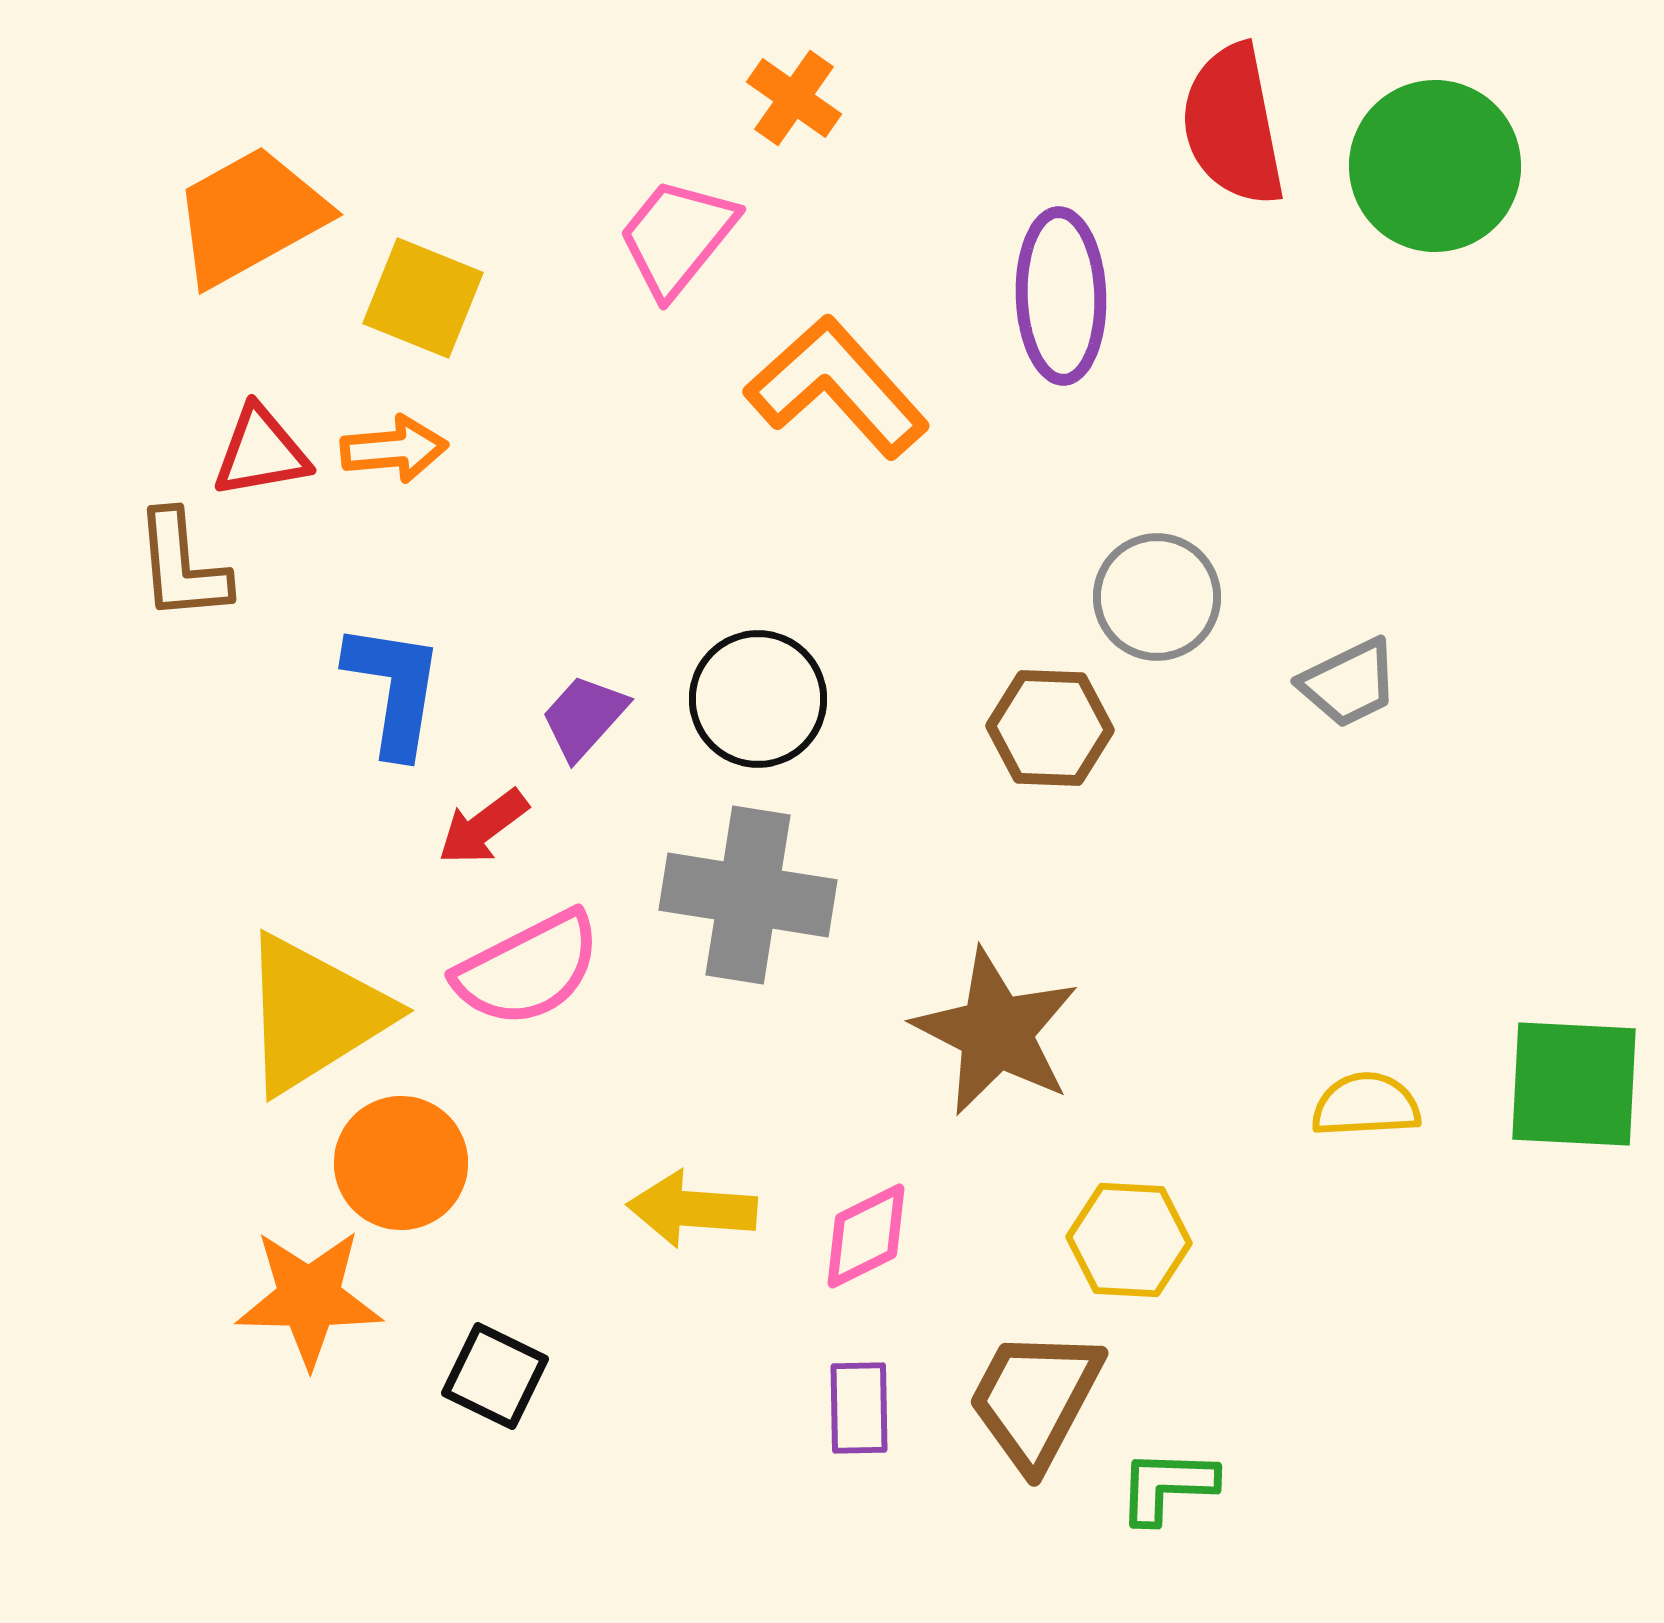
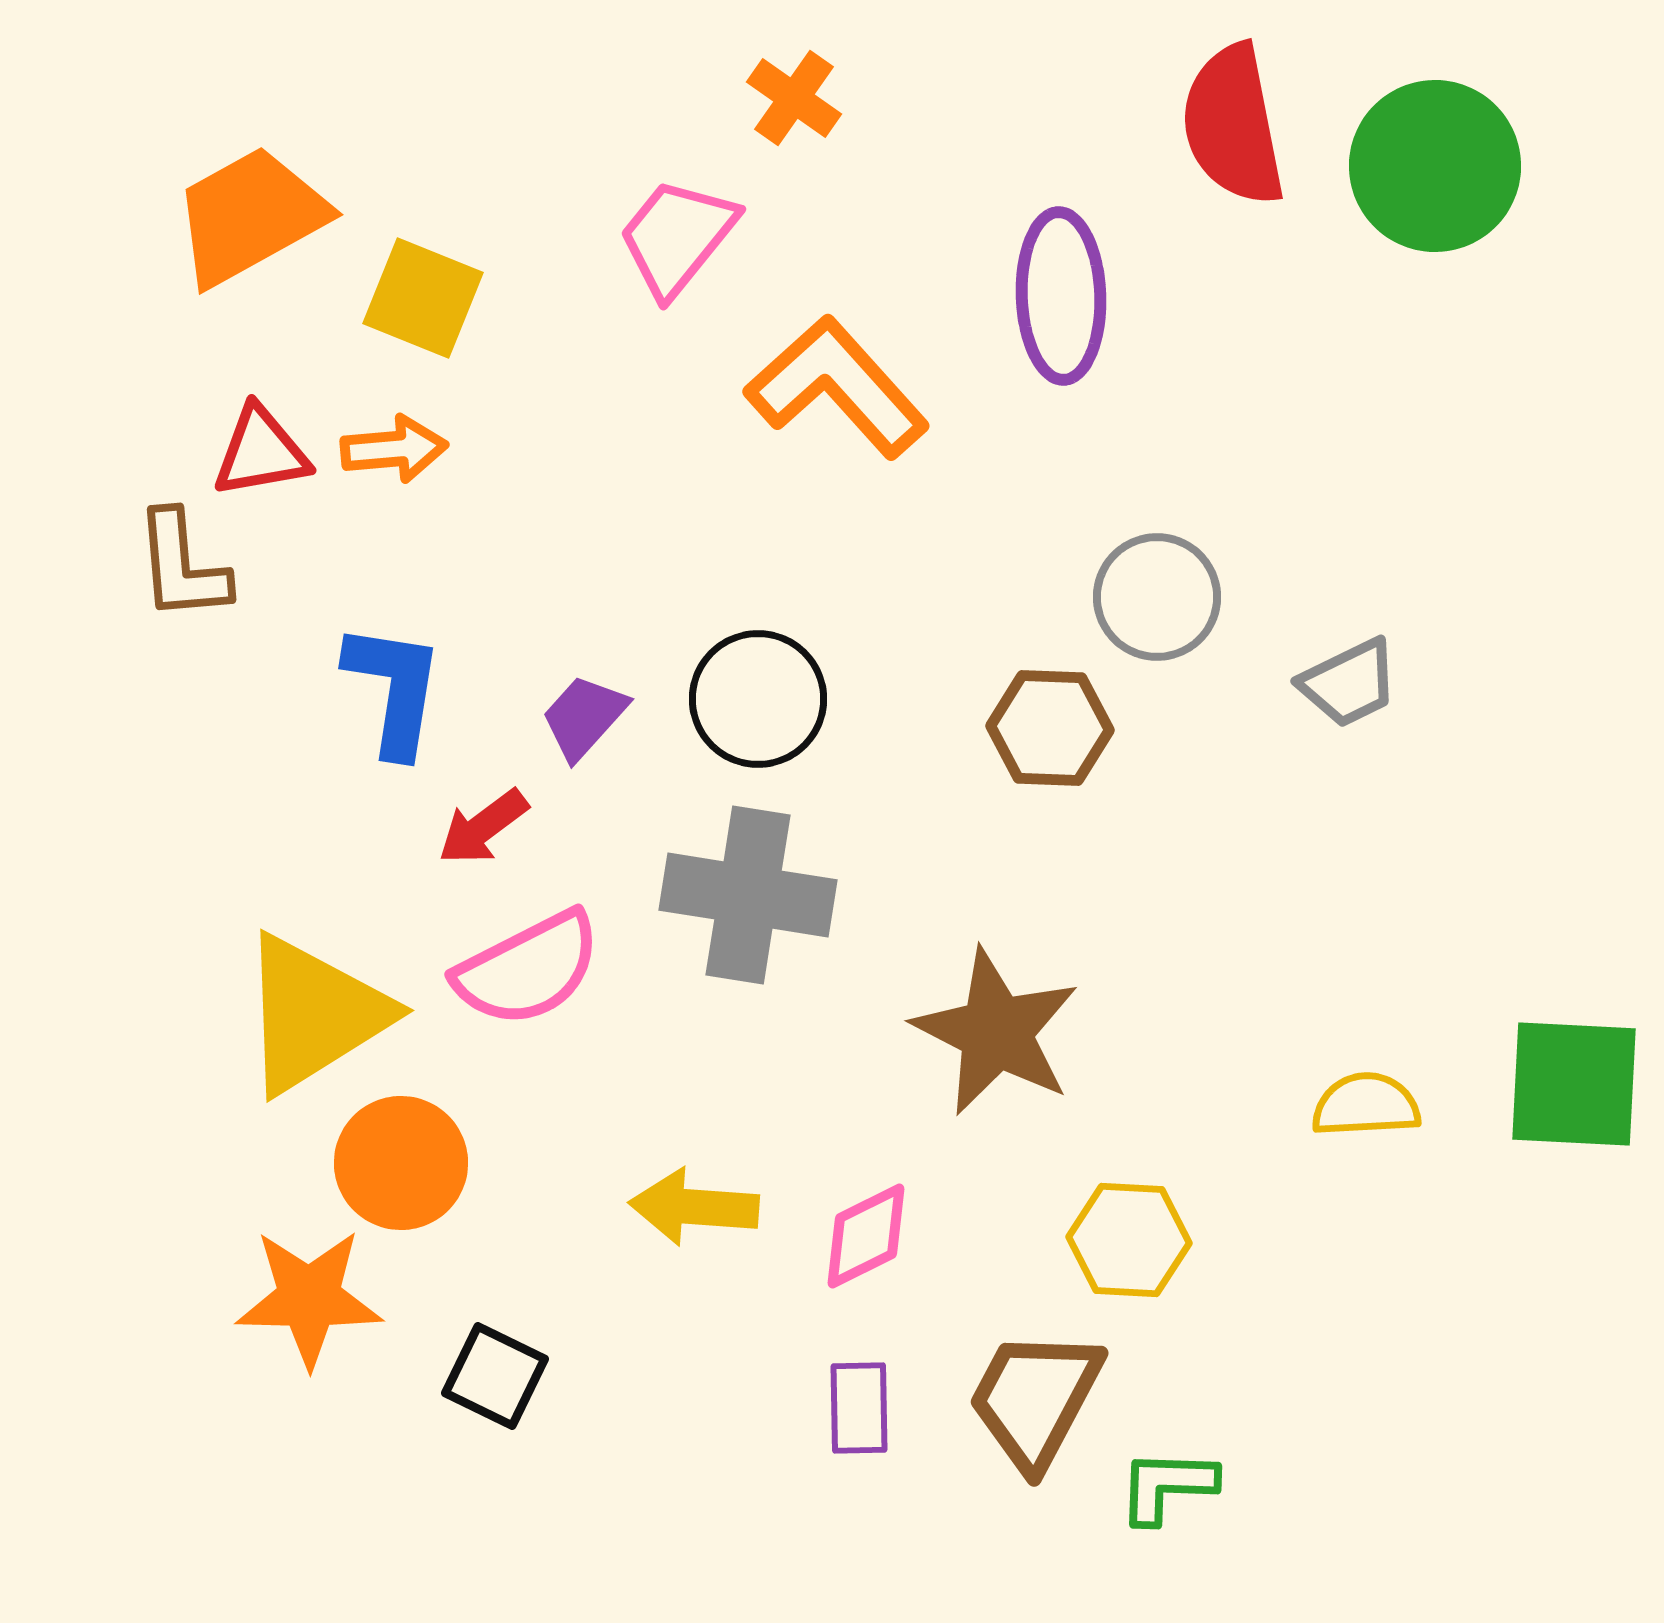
yellow arrow: moved 2 px right, 2 px up
